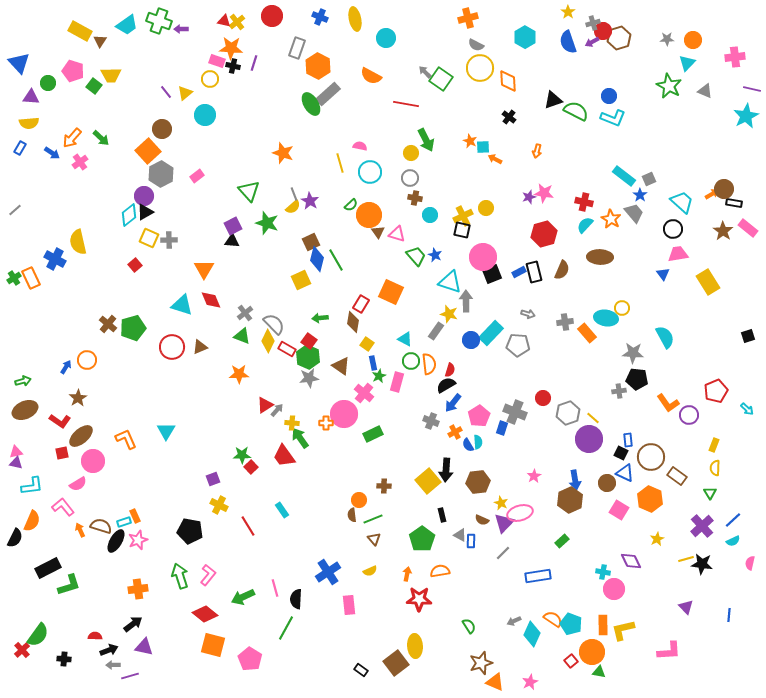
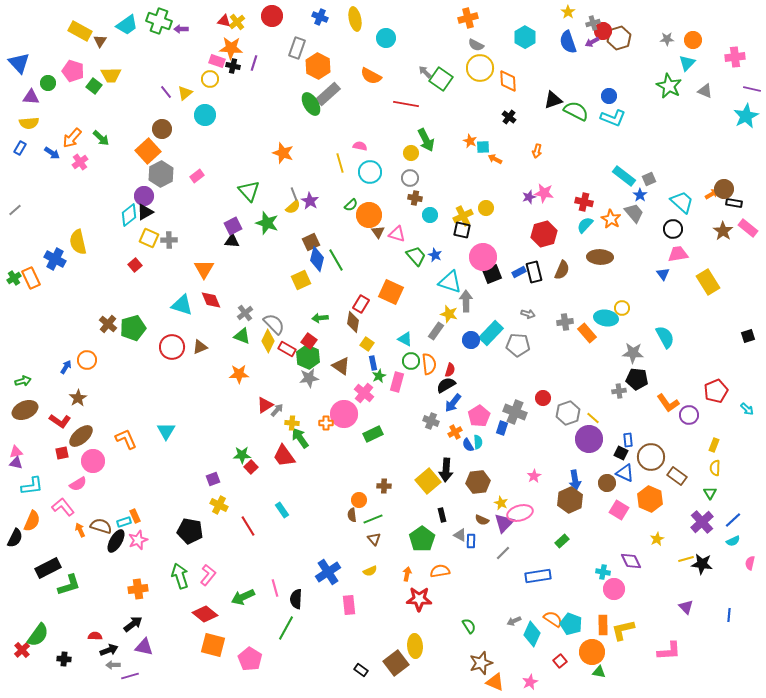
purple cross at (702, 526): moved 4 px up
red square at (571, 661): moved 11 px left
